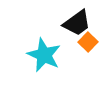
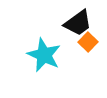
black trapezoid: moved 1 px right
